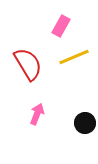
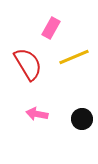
pink rectangle: moved 10 px left, 2 px down
pink arrow: rotated 100 degrees counterclockwise
black circle: moved 3 px left, 4 px up
